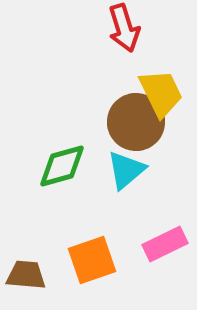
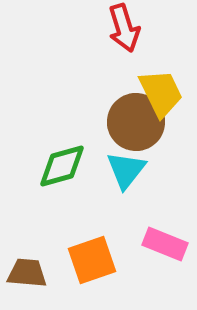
cyan triangle: rotated 12 degrees counterclockwise
pink rectangle: rotated 48 degrees clockwise
brown trapezoid: moved 1 px right, 2 px up
